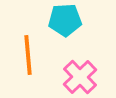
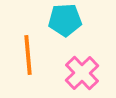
pink cross: moved 2 px right, 4 px up
